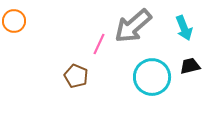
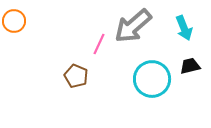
cyan circle: moved 2 px down
